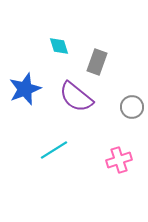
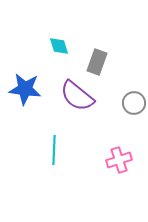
blue star: rotated 28 degrees clockwise
purple semicircle: moved 1 px right, 1 px up
gray circle: moved 2 px right, 4 px up
cyan line: rotated 56 degrees counterclockwise
